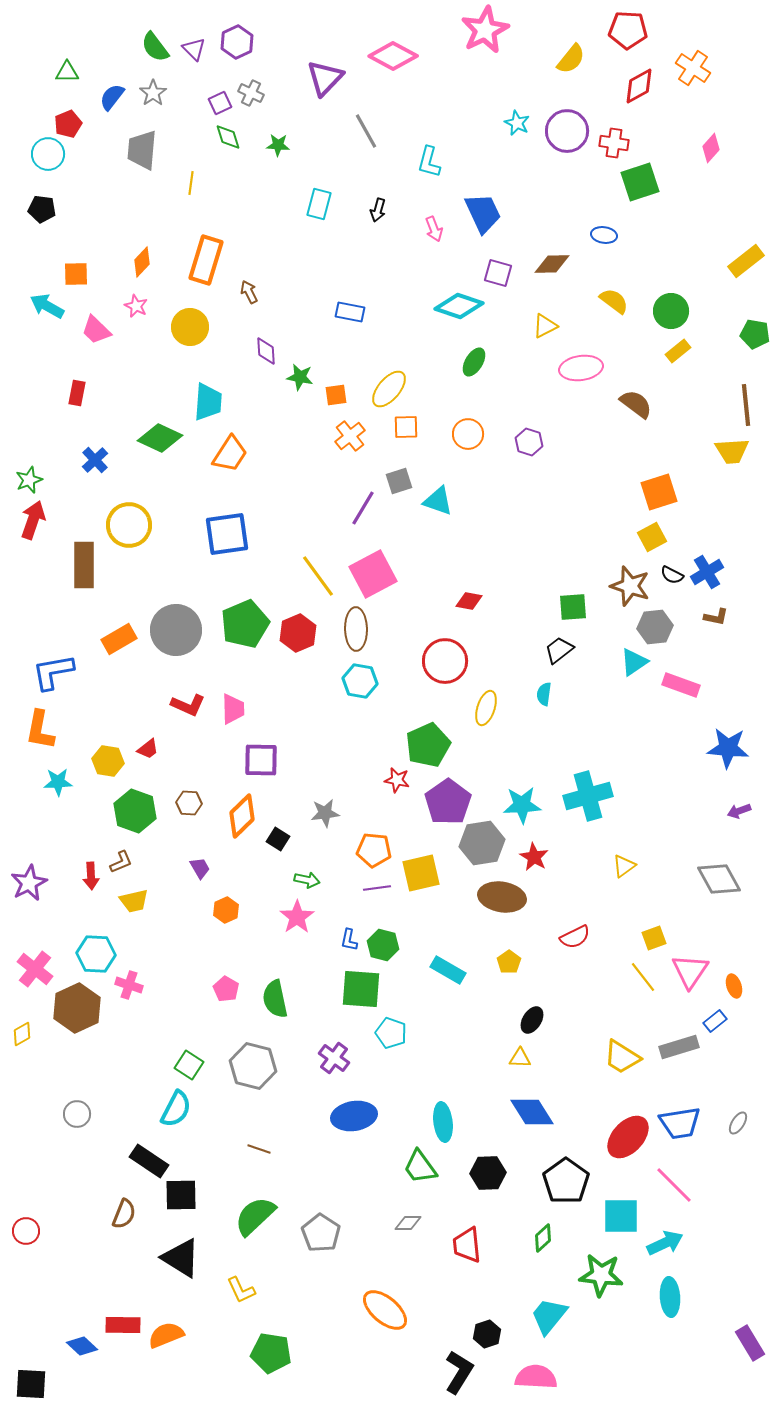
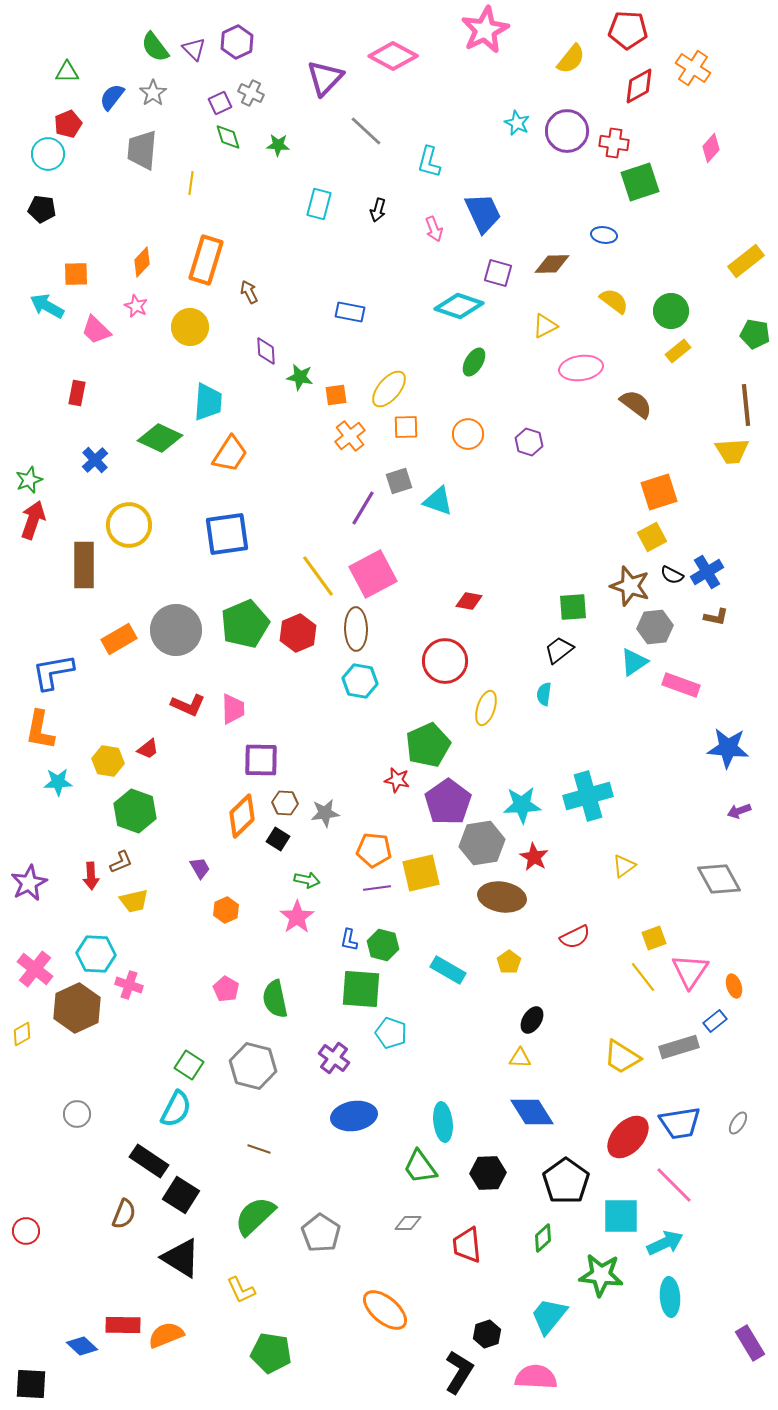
gray line at (366, 131): rotated 18 degrees counterclockwise
brown hexagon at (189, 803): moved 96 px right
black square at (181, 1195): rotated 33 degrees clockwise
